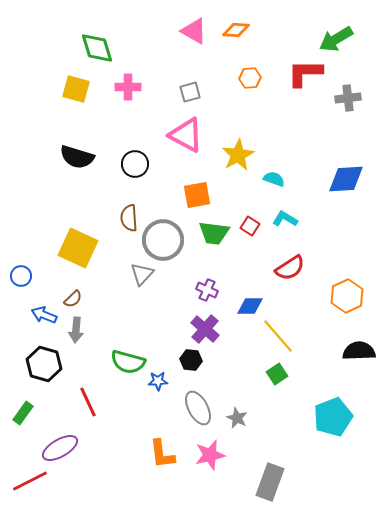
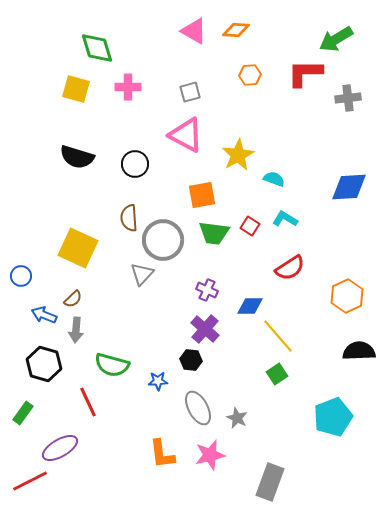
orange hexagon at (250, 78): moved 3 px up
blue diamond at (346, 179): moved 3 px right, 8 px down
orange square at (197, 195): moved 5 px right
green semicircle at (128, 362): moved 16 px left, 3 px down
